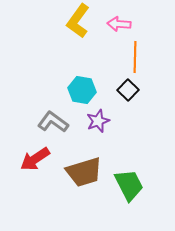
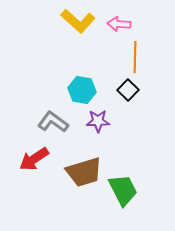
yellow L-shape: rotated 84 degrees counterclockwise
purple star: rotated 20 degrees clockwise
red arrow: moved 1 px left
green trapezoid: moved 6 px left, 5 px down
